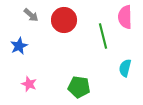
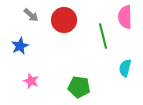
blue star: moved 1 px right
pink star: moved 2 px right, 3 px up
